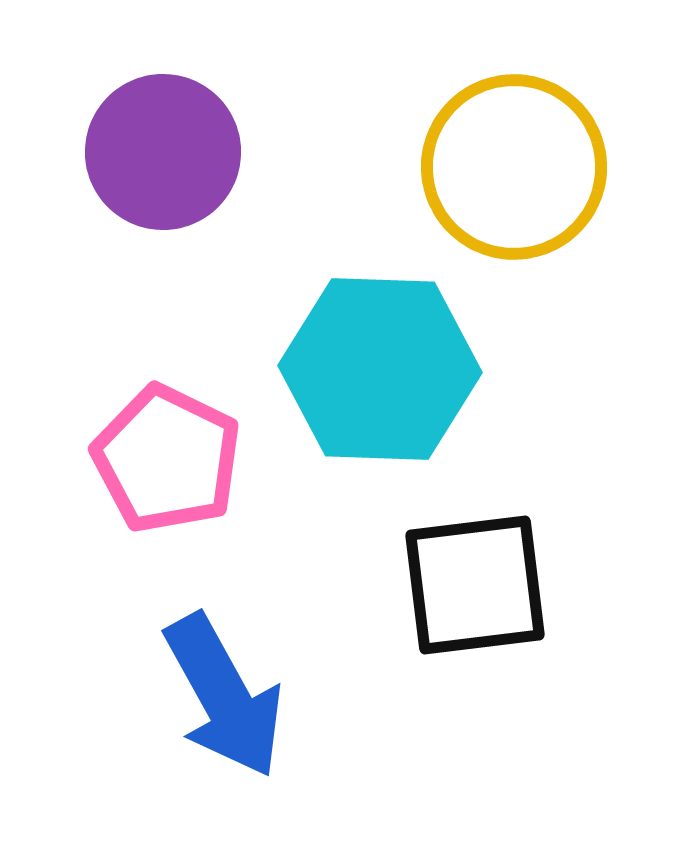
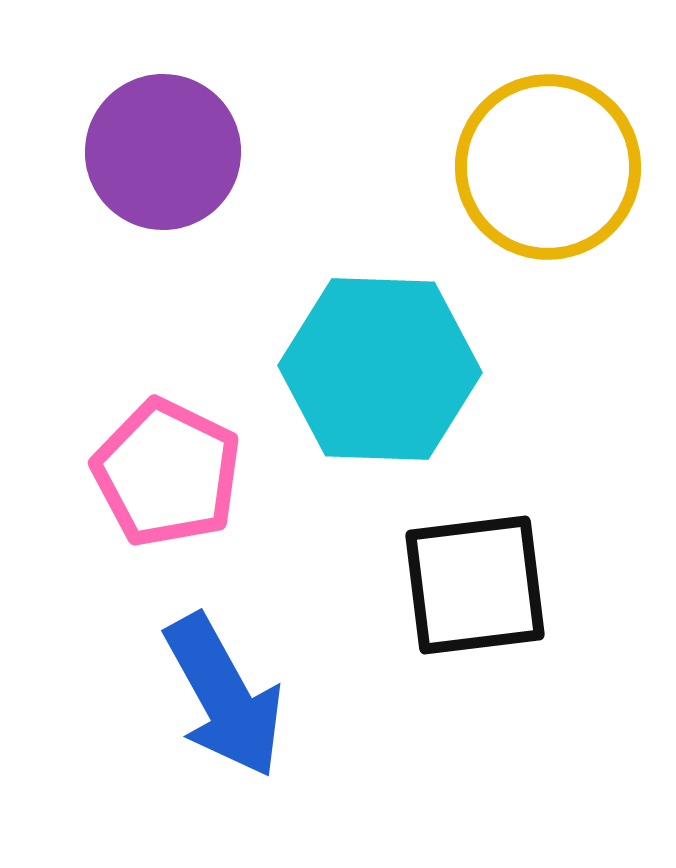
yellow circle: moved 34 px right
pink pentagon: moved 14 px down
